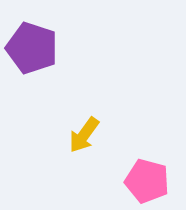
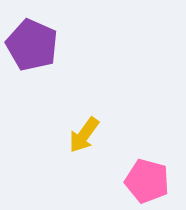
purple pentagon: moved 3 px up; rotated 6 degrees clockwise
